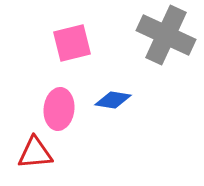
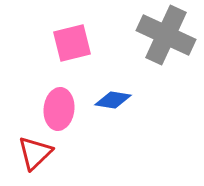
red triangle: rotated 39 degrees counterclockwise
